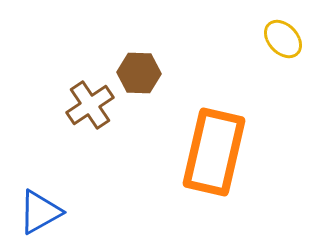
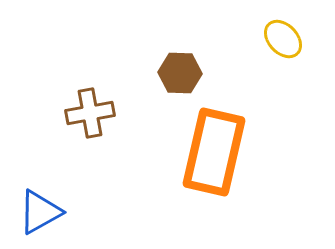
brown hexagon: moved 41 px right
brown cross: moved 8 px down; rotated 24 degrees clockwise
